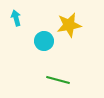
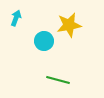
cyan arrow: rotated 35 degrees clockwise
